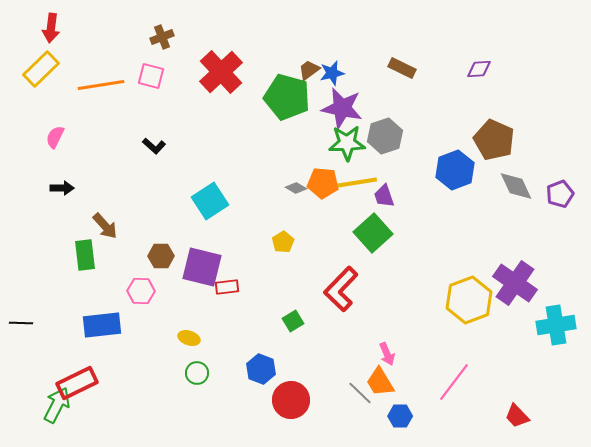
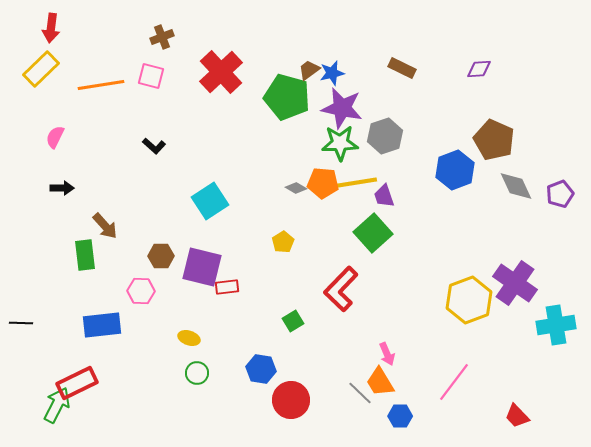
green star at (347, 143): moved 7 px left
blue hexagon at (261, 369): rotated 12 degrees counterclockwise
